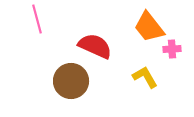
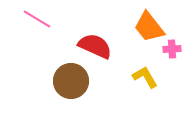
pink line: rotated 44 degrees counterclockwise
